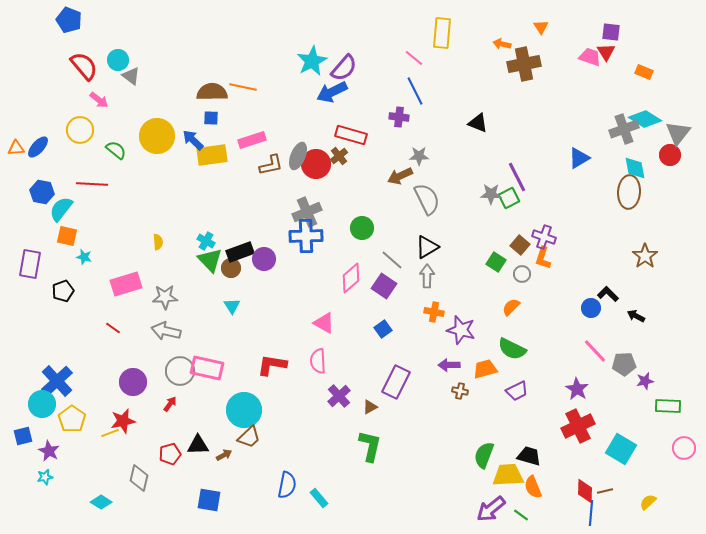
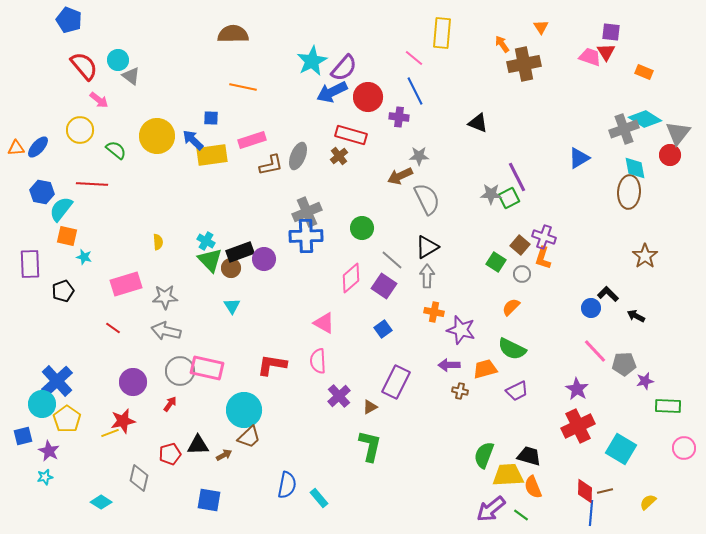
orange arrow at (502, 44): rotated 42 degrees clockwise
brown semicircle at (212, 92): moved 21 px right, 58 px up
red circle at (316, 164): moved 52 px right, 67 px up
purple rectangle at (30, 264): rotated 12 degrees counterclockwise
yellow pentagon at (72, 419): moved 5 px left
